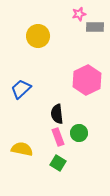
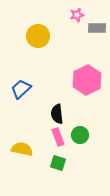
pink star: moved 2 px left, 1 px down
gray rectangle: moved 2 px right, 1 px down
green circle: moved 1 px right, 2 px down
green square: rotated 14 degrees counterclockwise
